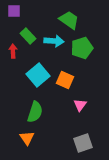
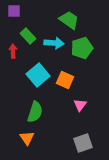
cyan arrow: moved 2 px down
